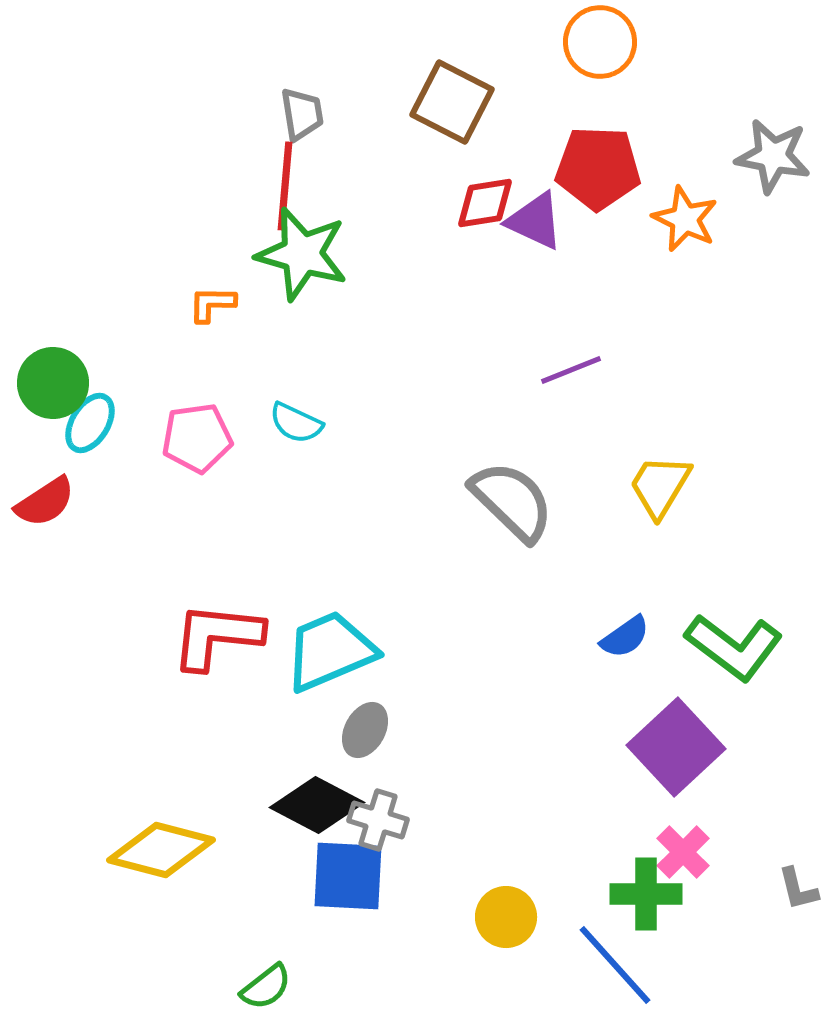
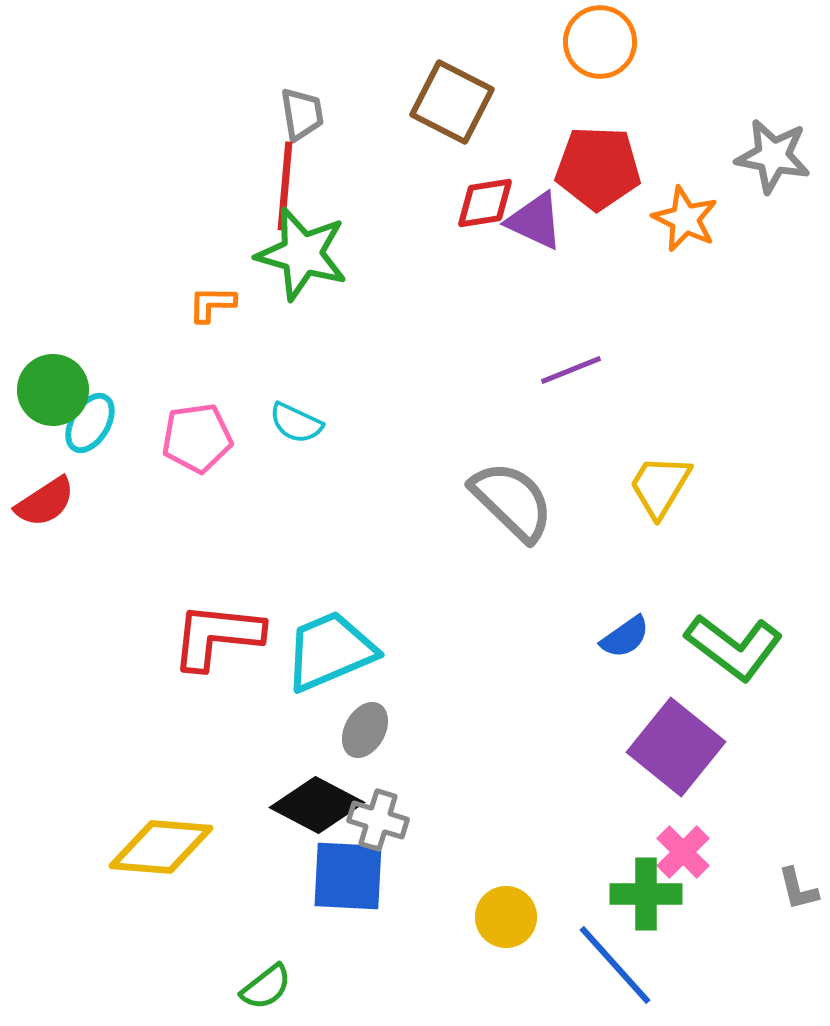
green circle: moved 7 px down
purple square: rotated 8 degrees counterclockwise
yellow diamond: moved 3 px up; rotated 10 degrees counterclockwise
